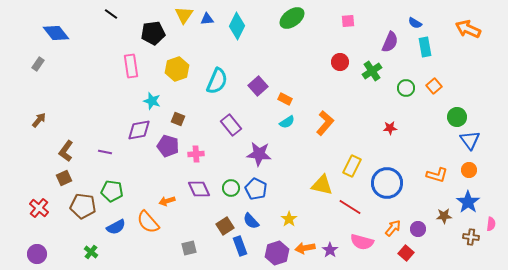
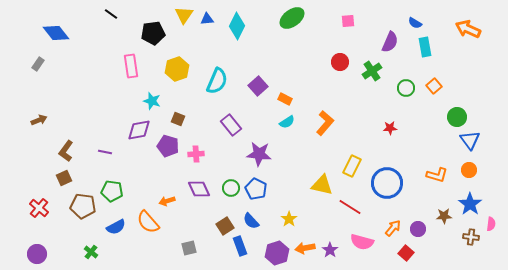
brown arrow at (39, 120): rotated 28 degrees clockwise
blue star at (468, 202): moved 2 px right, 2 px down
